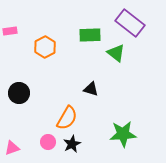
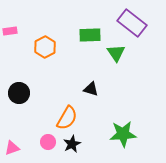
purple rectangle: moved 2 px right
green triangle: rotated 18 degrees clockwise
